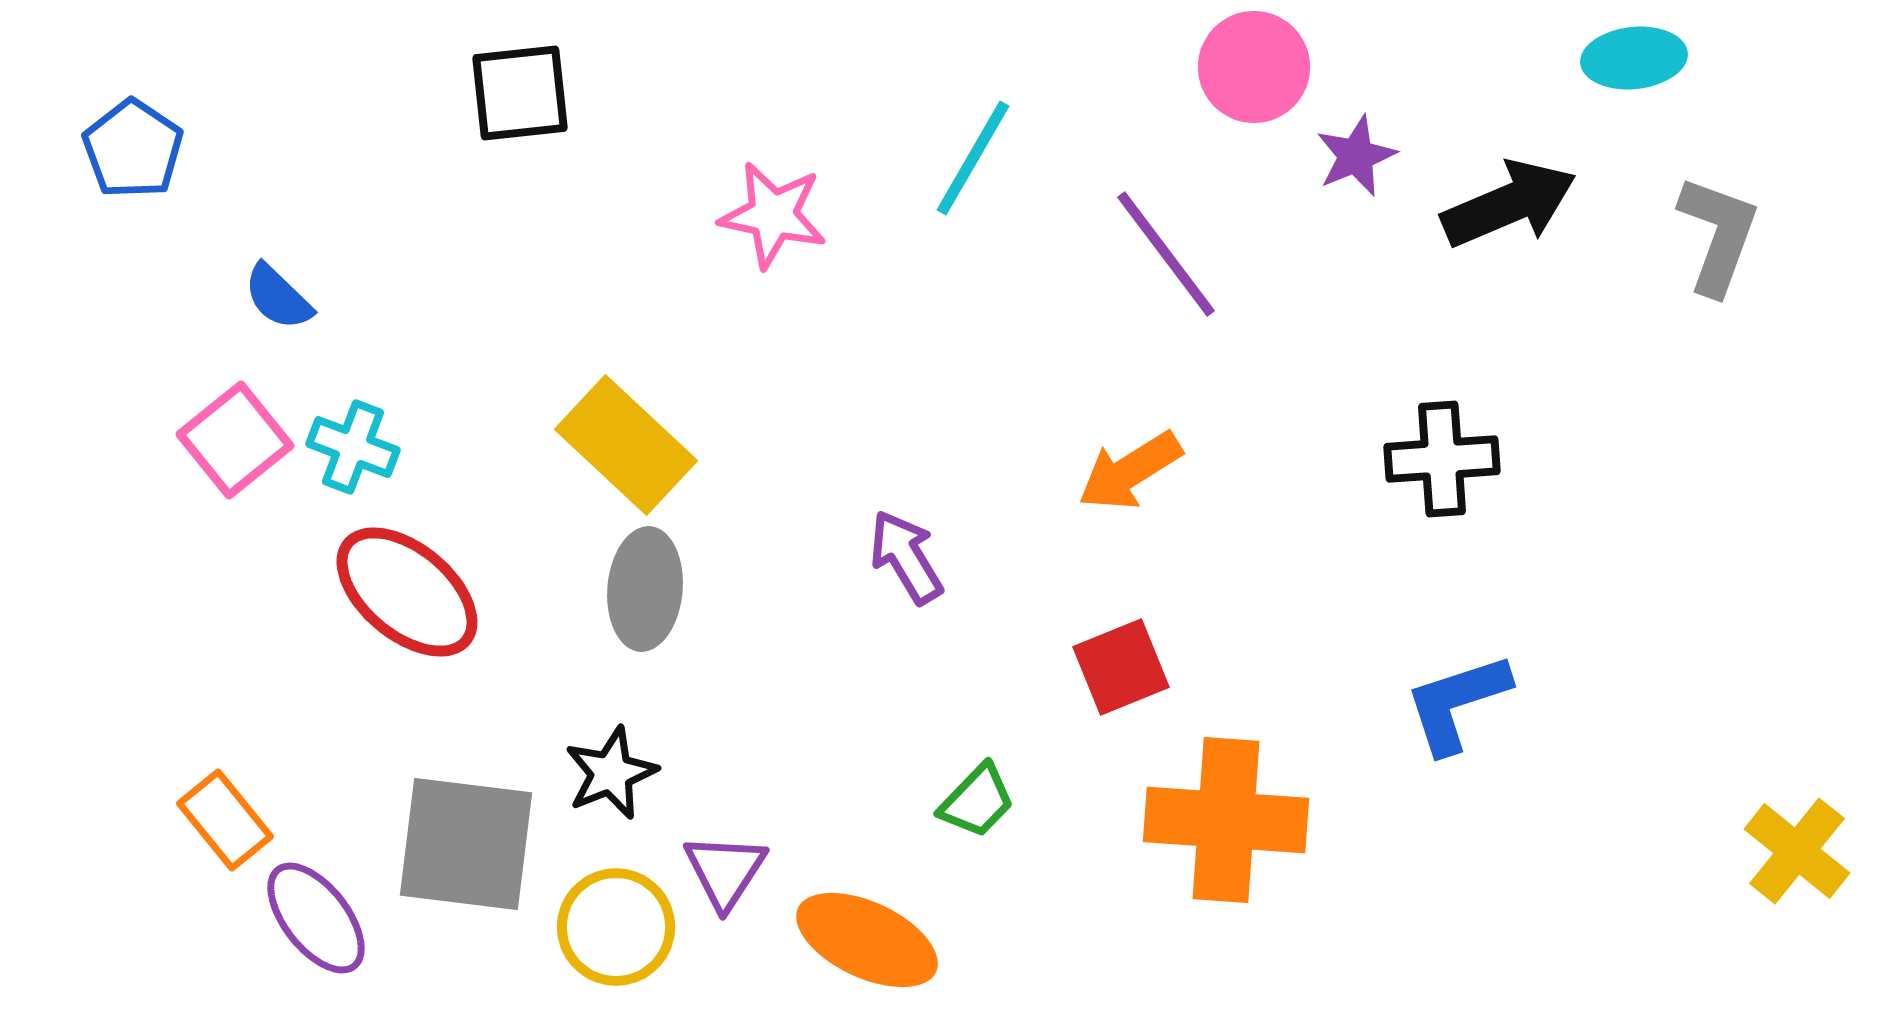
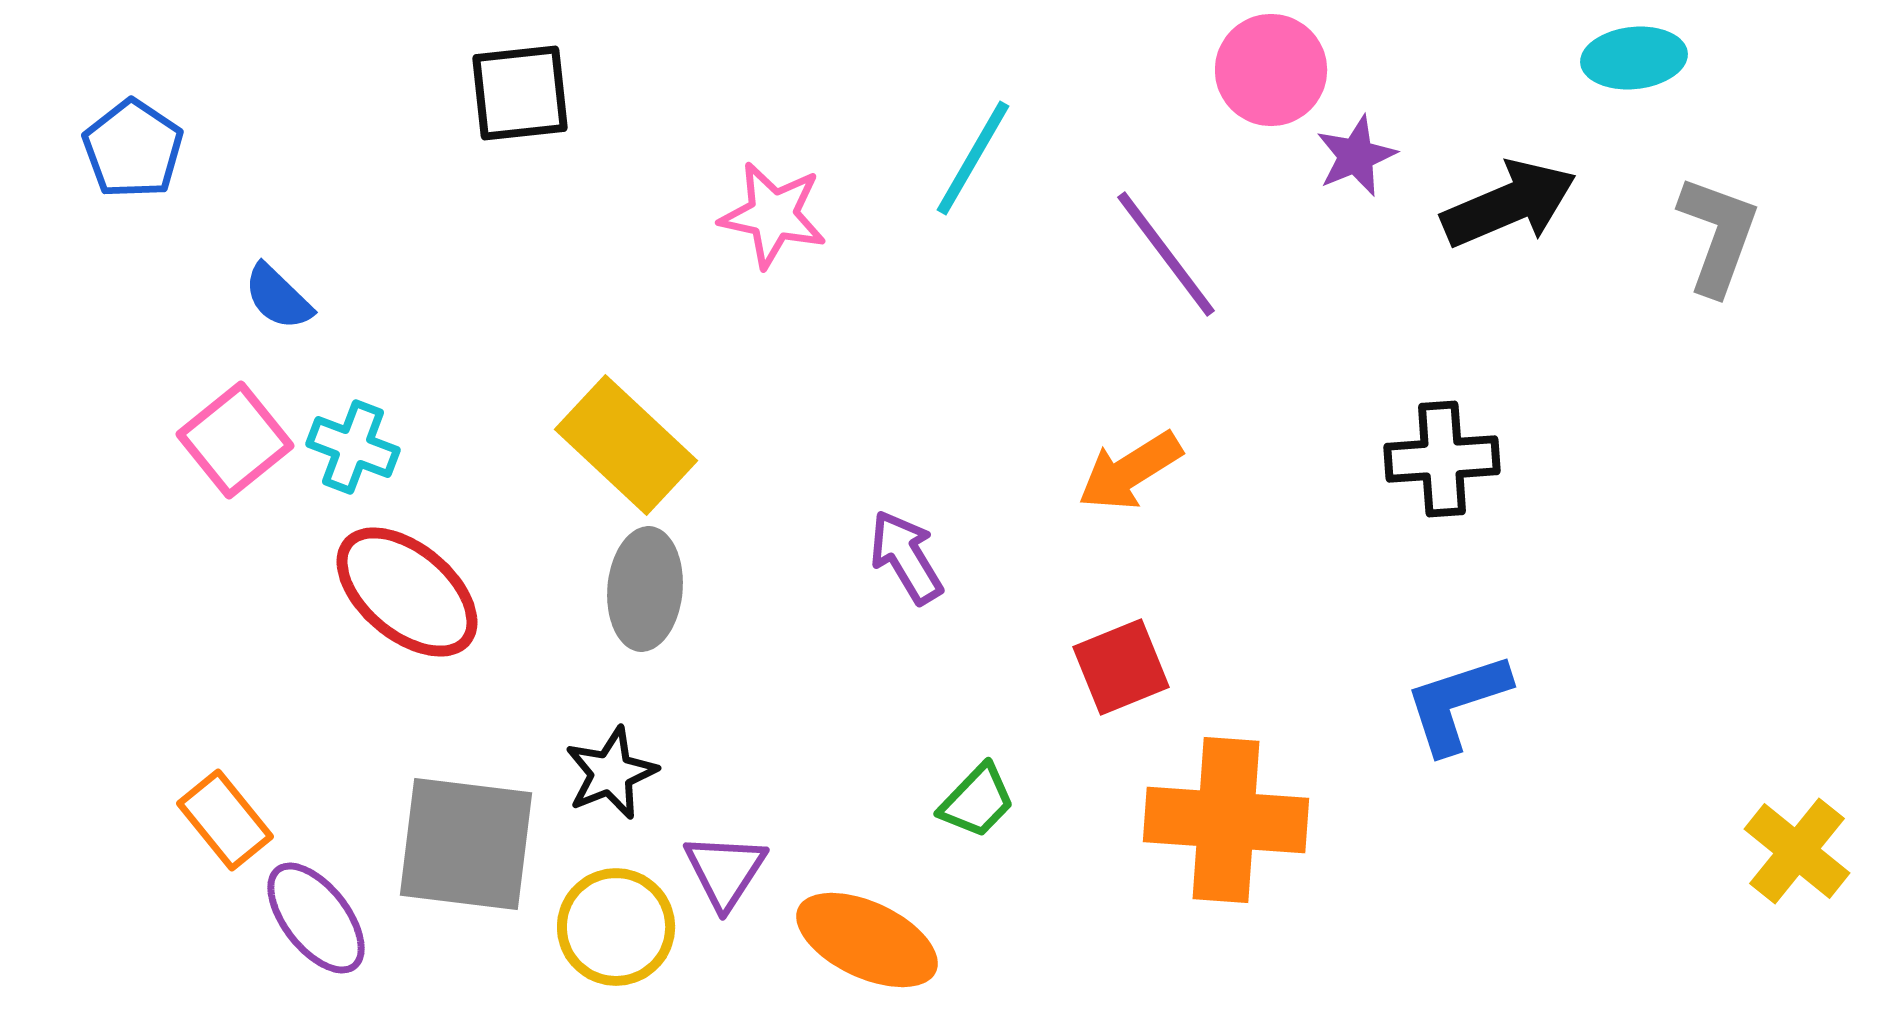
pink circle: moved 17 px right, 3 px down
